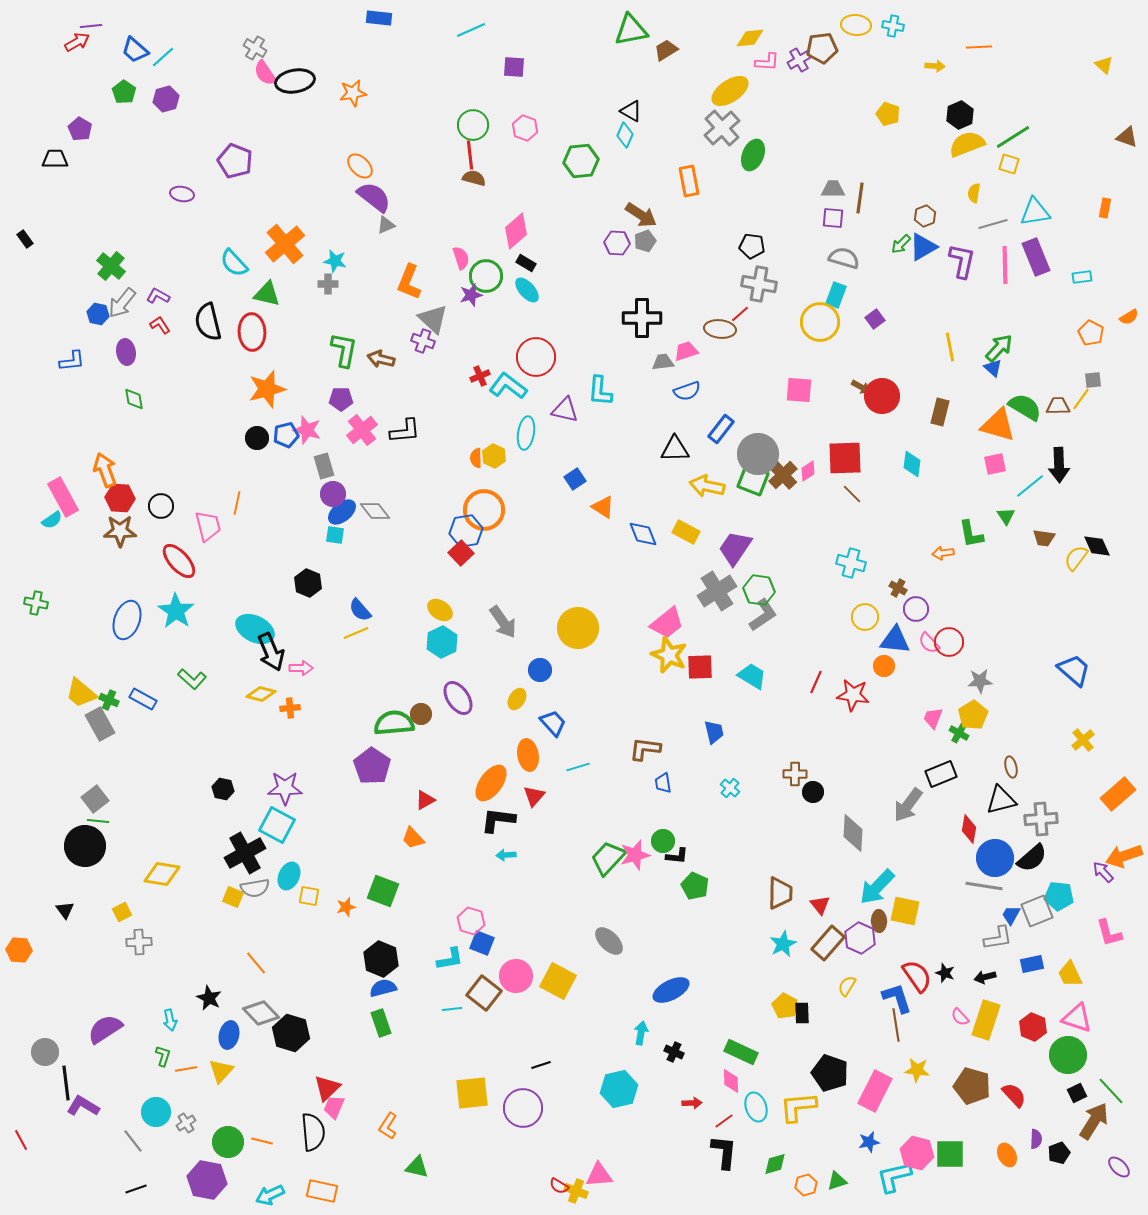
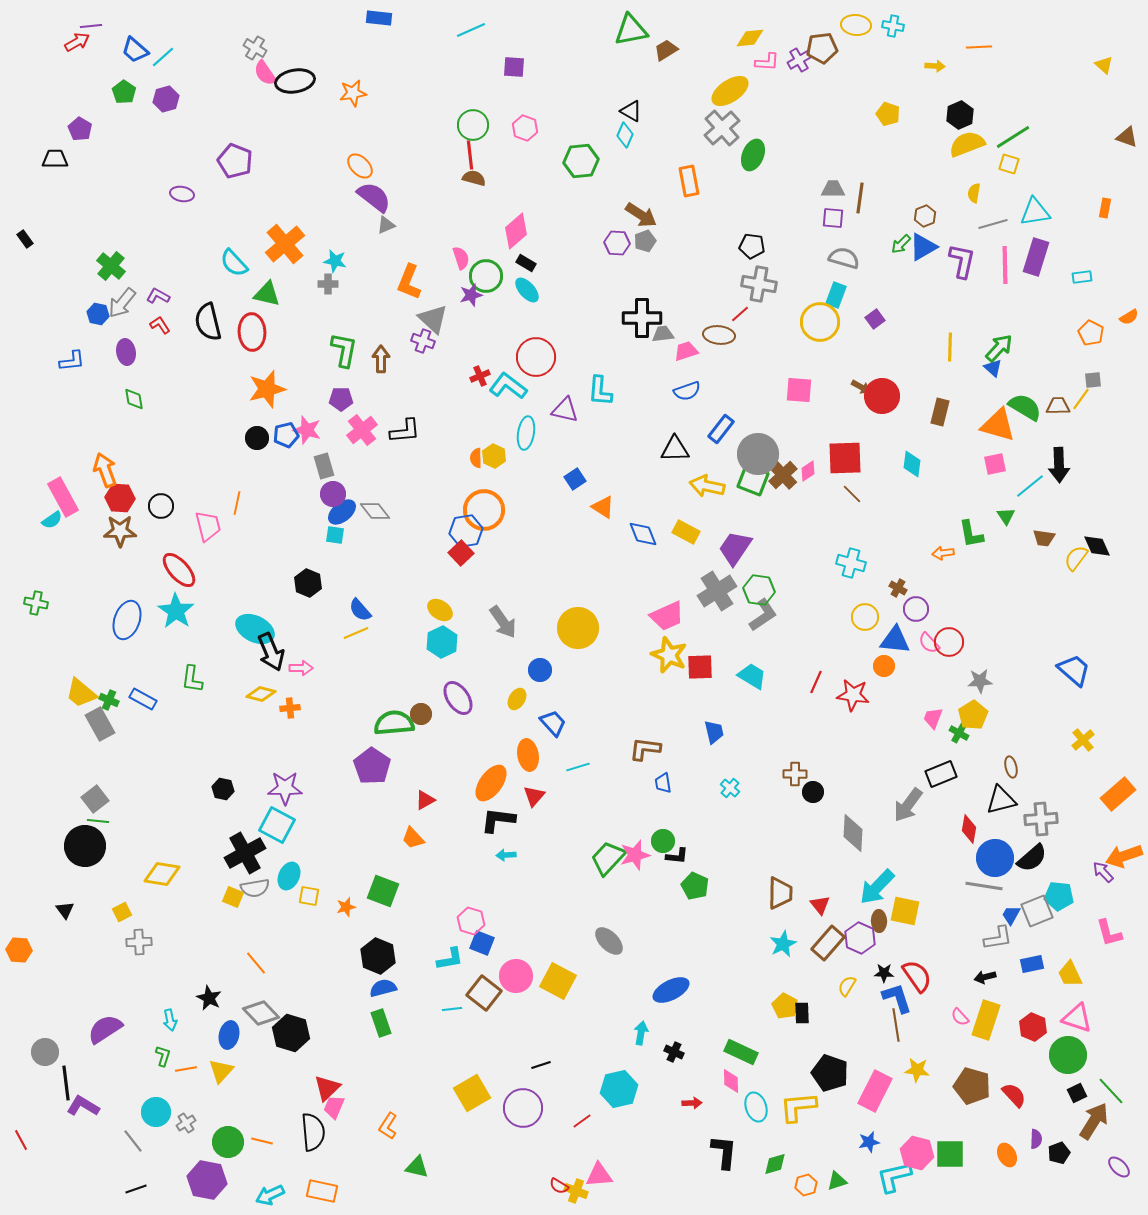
purple rectangle at (1036, 257): rotated 39 degrees clockwise
brown ellipse at (720, 329): moved 1 px left, 6 px down
yellow line at (950, 347): rotated 12 degrees clockwise
brown arrow at (381, 359): rotated 76 degrees clockwise
gray trapezoid at (663, 362): moved 28 px up
red ellipse at (179, 561): moved 9 px down
pink trapezoid at (667, 623): moved 7 px up; rotated 15 degrees clockwise
green L-shape at (192, 679): rotated 56 degrees clockwise
black hexagon at (381, 959): moved 3 px left, 3 px up
black star at (945, 973): moved 61 px left; rotated 18 degrees counterclockwise
yellow square at (472, 1093): rotated 24 degrees counterclockwise
red line at (724, 1121): moved 142 px left
